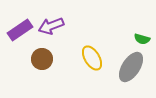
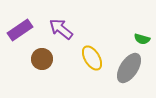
purple arrow: moved 10 px right, 3 px down; rotated 60 degrees clockwise
gray ellipse: moved 2 px left, 1 px down
